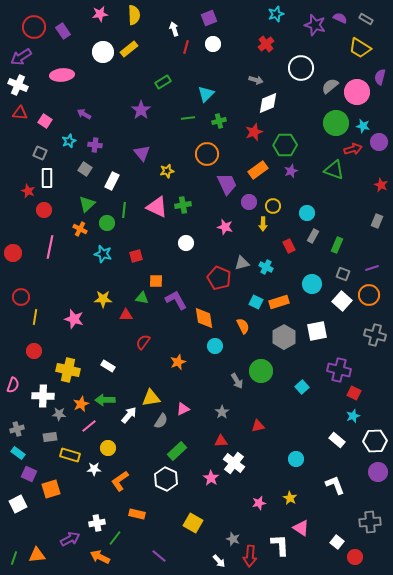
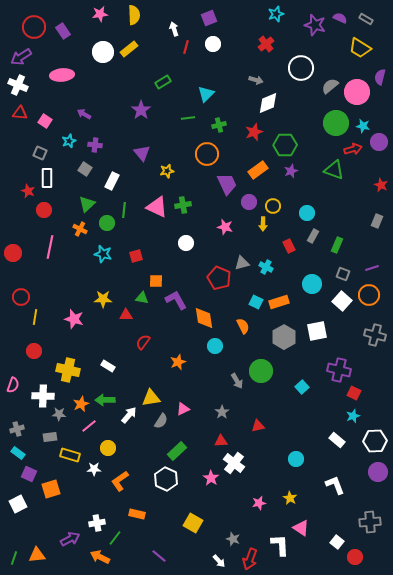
green cross at (219, 121): moved 4 px down
red arrow at (250, 556): moved 3 px down; rotated 15 degrees clockwise
